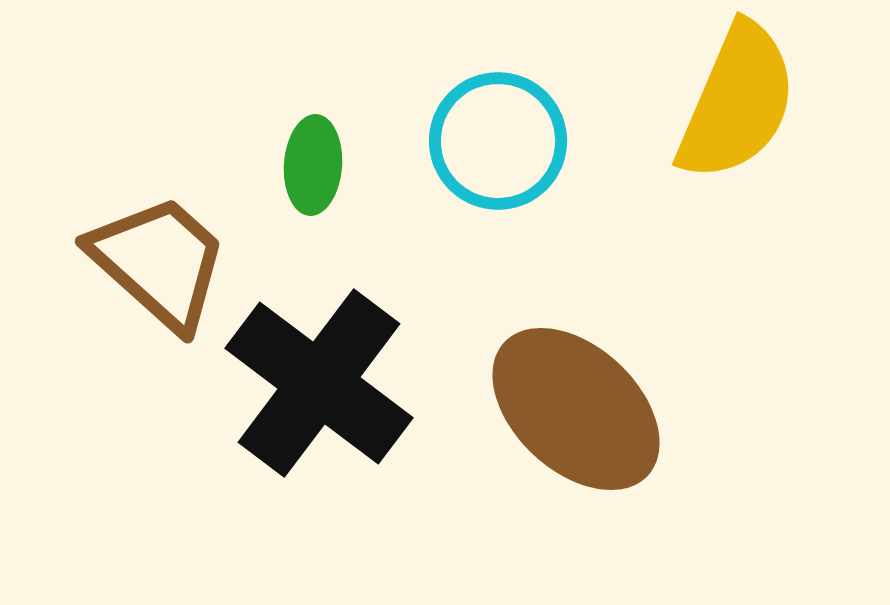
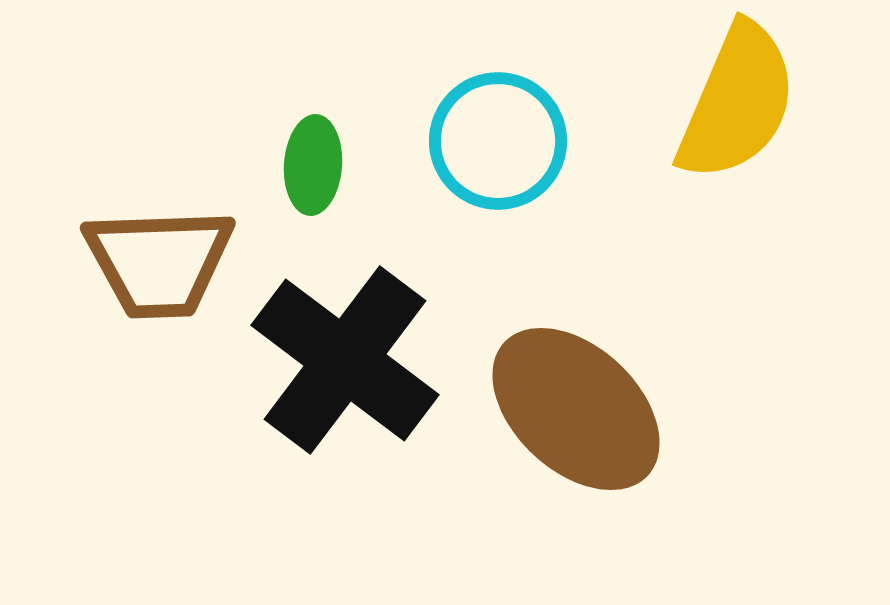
brown trapezoid: rotated 136 degrees clockwise
black cross: moved 26 px right, 23 px up
